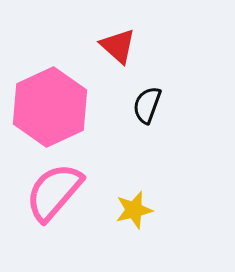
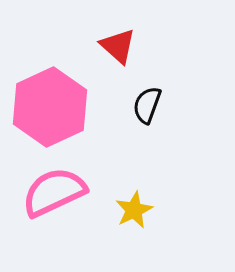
pink semicircle: rotated 24 degrees clockwise
yellow star: rotated 12 degrees counterclockwise
